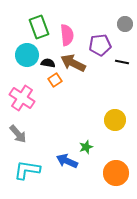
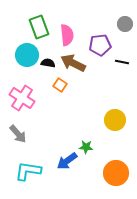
orange square: moved 5 px right, 5 px down; rotated 24 degrees counterclockwise
green star: rotated 24 degrees clockwise
blue arrow: rotated 60 degrees counterclockwise
cyan L-shape: moved 1 px right, 1 px down
